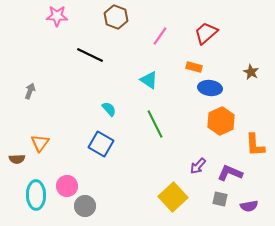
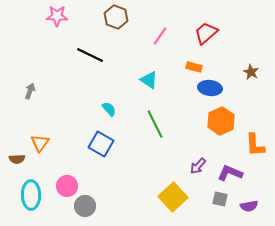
cyan ellipse: moved 5 px left
